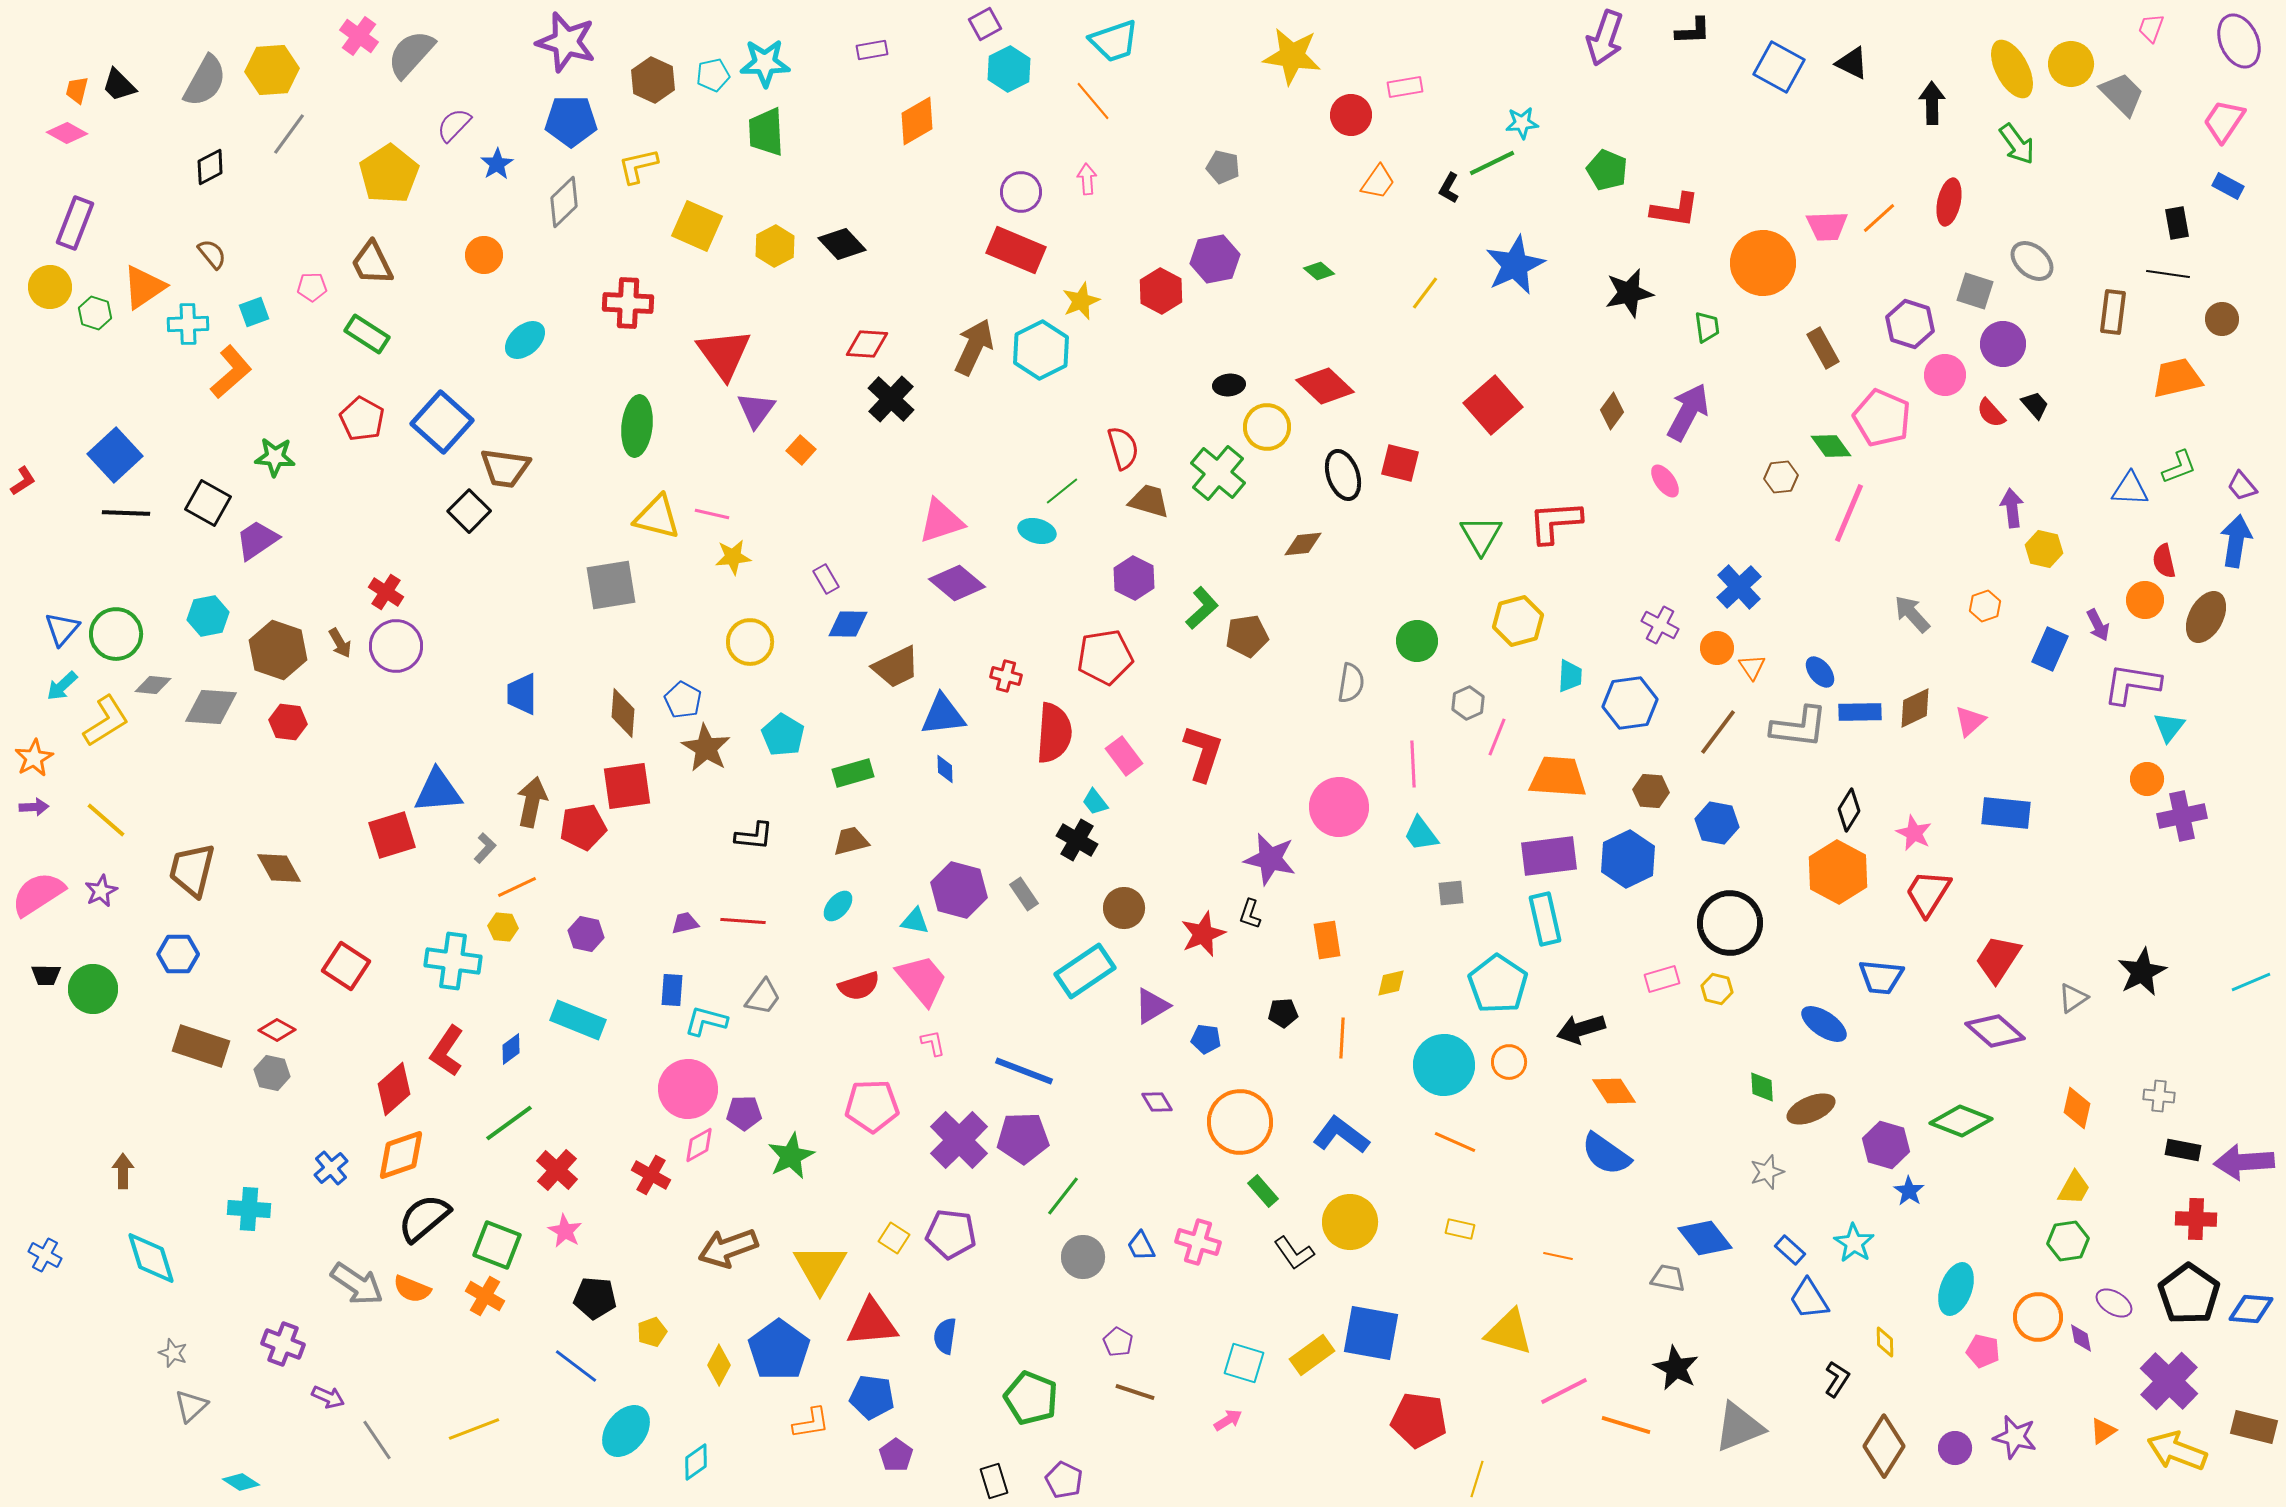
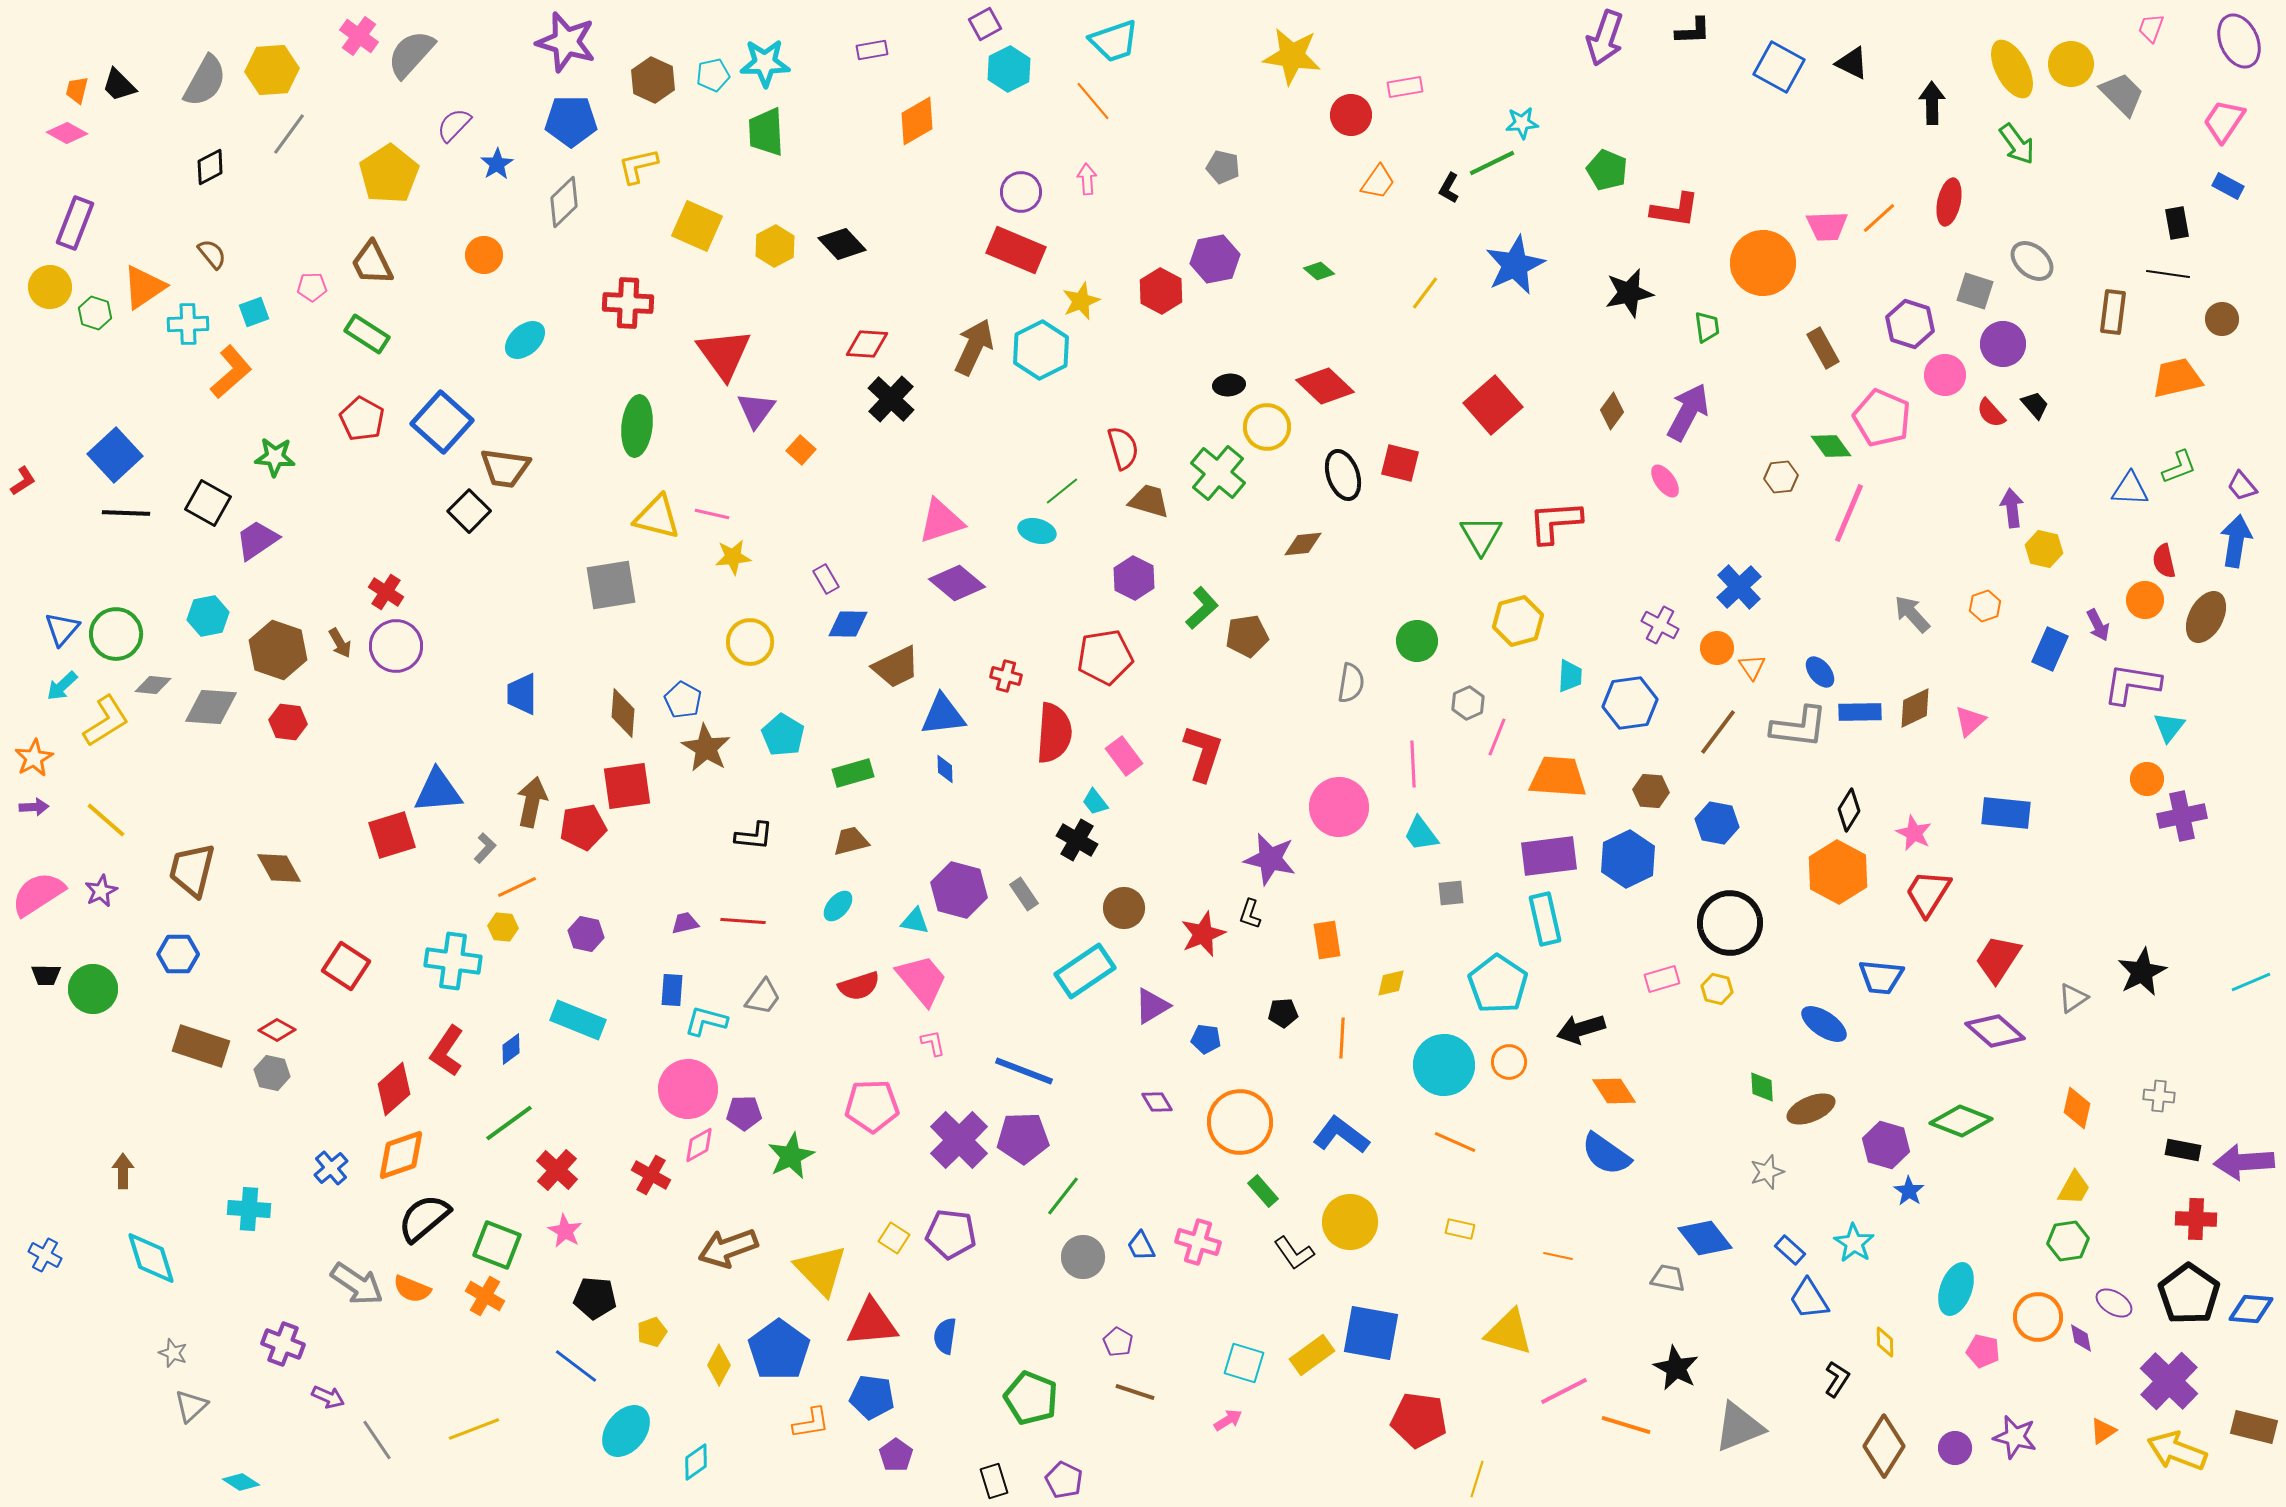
yellow triangle at (820, 1268): moved 1 px right, 2 px down; rotated 14 degrees counterclockwise
